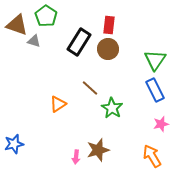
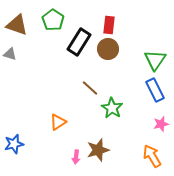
green pentagon: moved 7 px right, 4 px down
gray triangle: moved 24 px left, 13 px down
orange triangle: moved 18 px down
